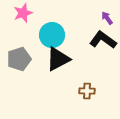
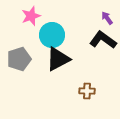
pink star: moved 8 px right, 3 px down
